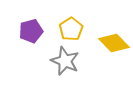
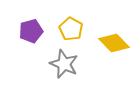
yellow pentagon: rotated 10 degrees counterclockwise
gray star: moved 1 px left, 3 px down
